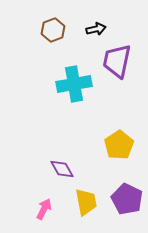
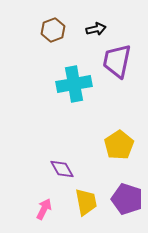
purple pentagon: rotated 8 degrees counterclockwise
